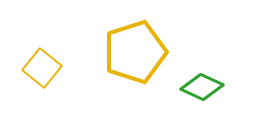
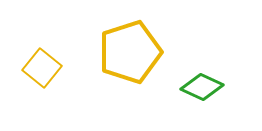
yellow pentagon: moved 5 px left
